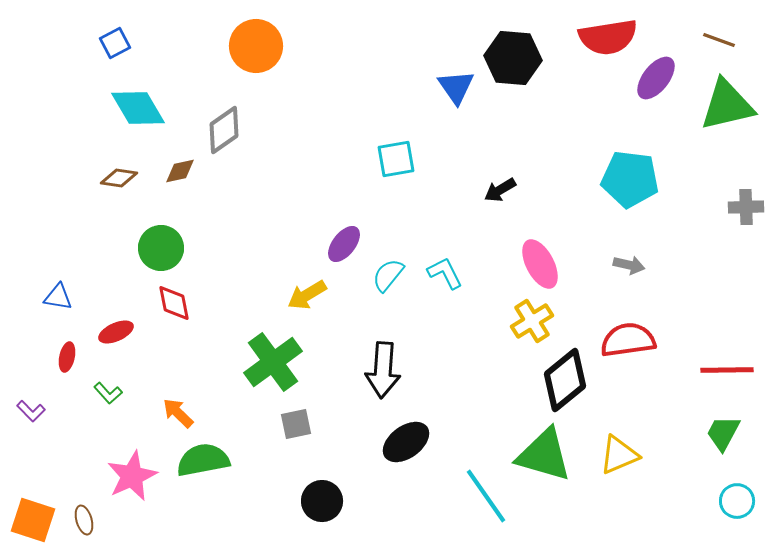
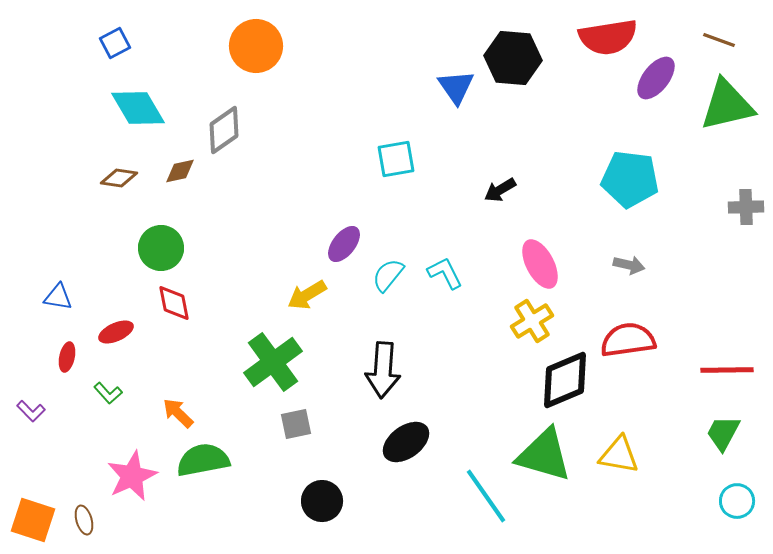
black diamond at (565, 380): rotated 16 degrees clockwise
yellow triangle at (619, 455): rotated 33 degrees clockwise
